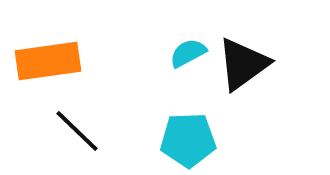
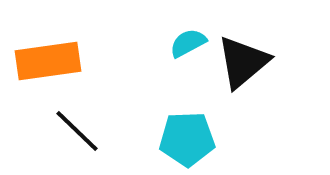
cyan semicircle: moved 10 px up
black triangle: moved 2 px up; rotated 4 degrees counterclockwise
cyan pentagon: moved 1 px left, 1 px up
